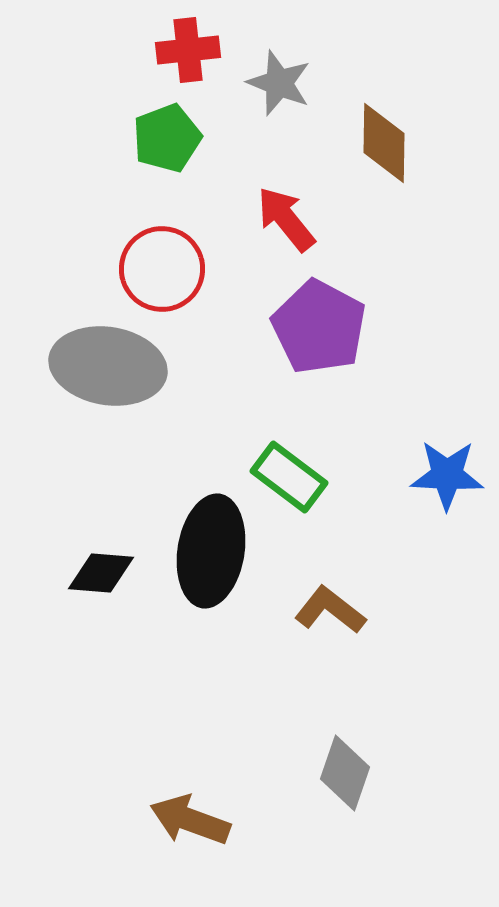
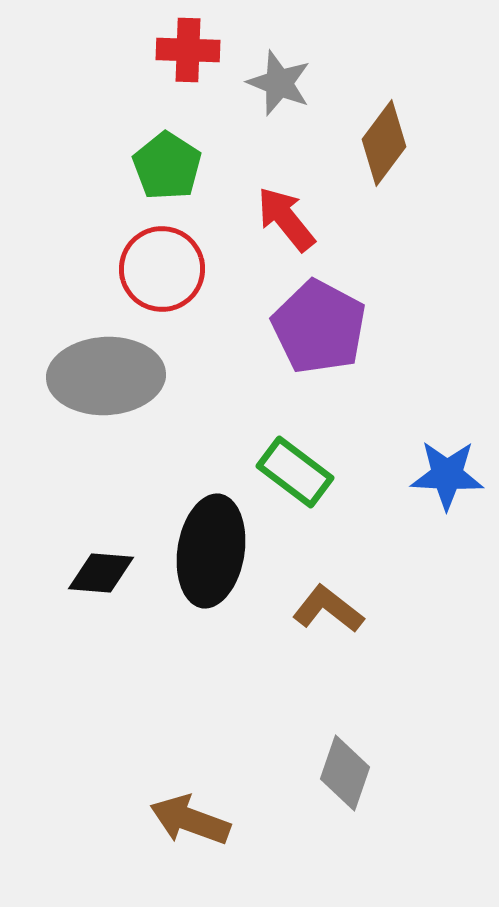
red cross: rotated 8 degrees clockwise
green pentagon: moved 28 px down; rotated 18 degrees counterclockwise
brown diamond: rotated 36 degrees clockwise
gray ellipse: moved 2 px left, 10 px down; rotated 12 degrees counterclockwise
green rectangle: moved 6 px right, 5 px up
brown L-shape: moved 2 px left, 1 px up
